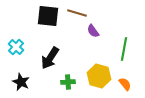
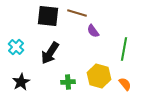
black arrow: moved 5 px up
black star: rotated 18 degrees clockwise
